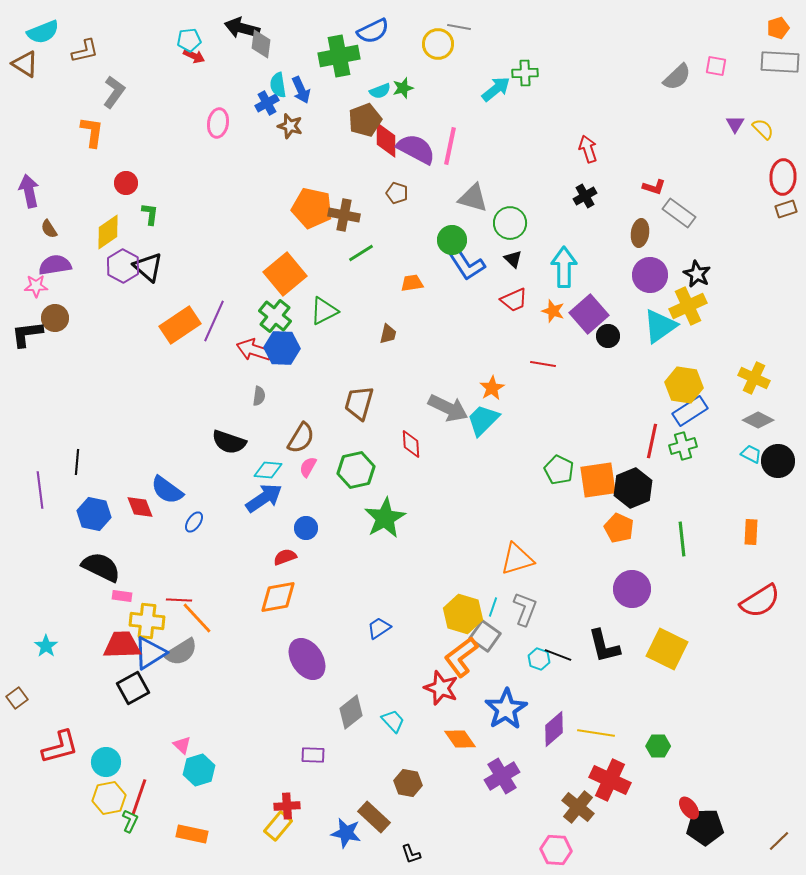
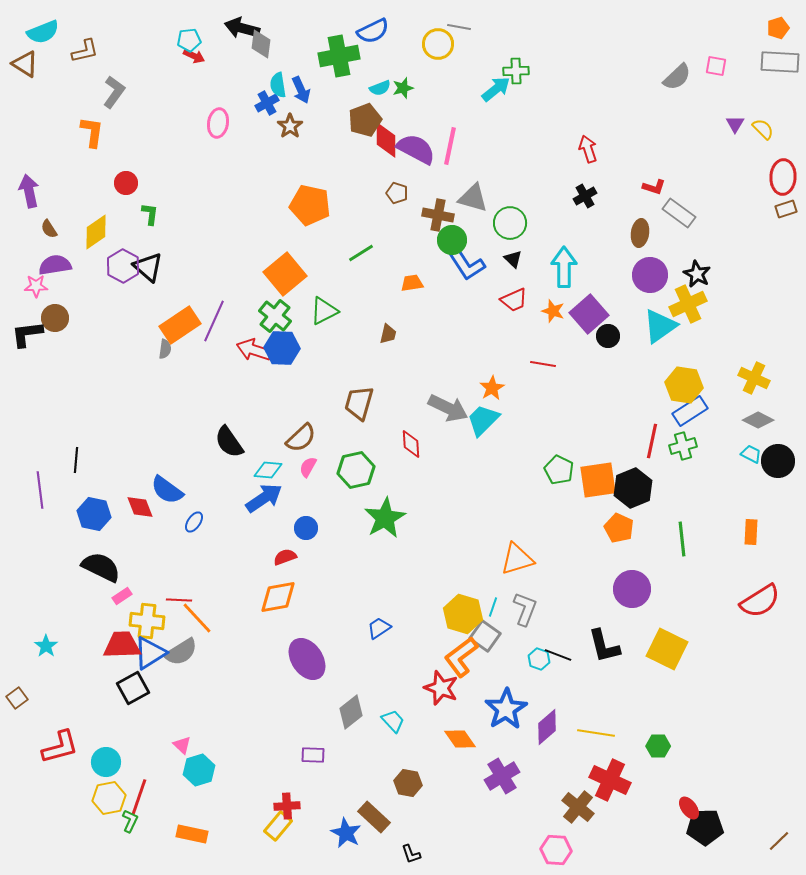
green cross at (525, 73): moved 9 px left, 2 px up
cyan semicircle at (380, 91): moved 3 px up
brown star at (290, 126): rotated 20 degrees clockwise
orange pentagon at (312, 208): moved 2 px left, 3 px up
brown cross at (344, 215): moved 94 px right
yellow diamond at (108, 232): moved 12 px left
yellow cross at (688, 306): moved 2 px up
gray semicircle at (259, 396): moved 94 px left, 47 px up
brown semicircle at (301, 438): rotated 16 degrees clockwise
black semicircle at (229, 442): rotated 36 degrees clockwise
black line at (77, 462): moved 1 px left, 2 px up
pink rectangle at (122, 596): rotated 42 degrees counterclockwise
purple diamond at (554, 729): moved 7 px left, 2 px up
blue star at (346, 833): rotated 16 degrees clockwise
